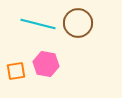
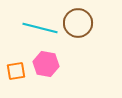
cyan line: moved 2 px right, 4 px down
